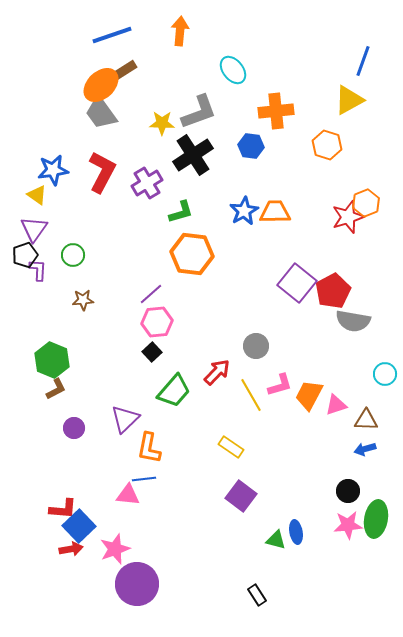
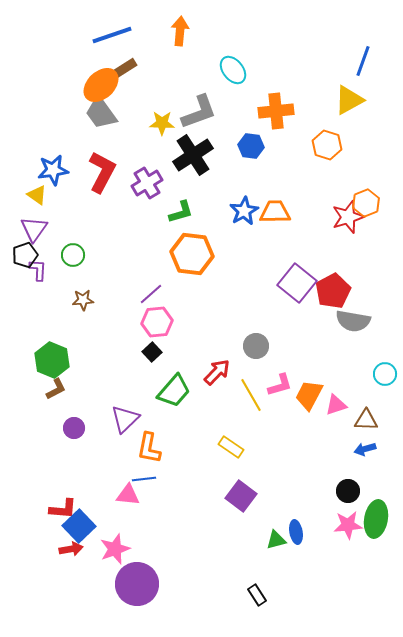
brown rectangle at (125, 70): moved 2 px up
green triangle at (276, 540): rotated 30 degrees counterclockwise
